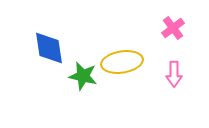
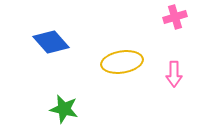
pink cross: moved 2 px right, 11 px up; rotated 20 degrees clockwise
blue diamond: moved 2 px right, 6 px up; rotated 33 degrees counterclockwise
green star: moved 19 px left, 33 px down
